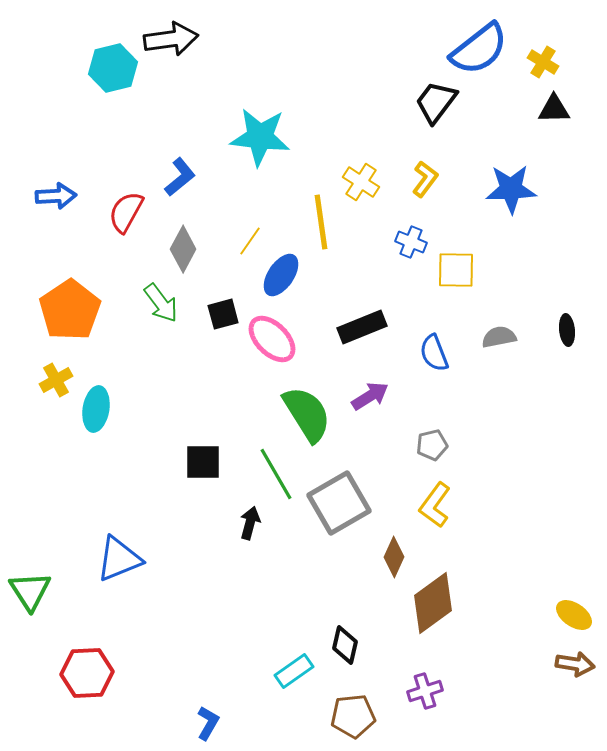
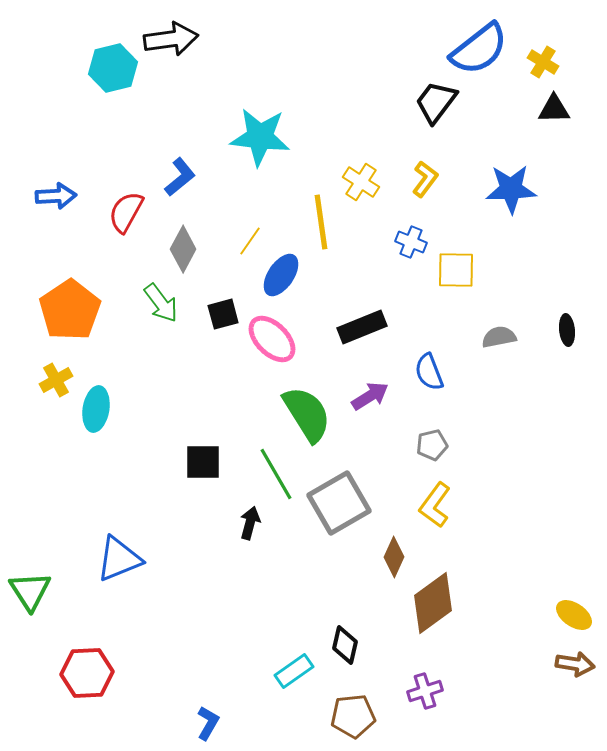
blue semicircle at (434, 353): moved 5 px left, 19 px down
